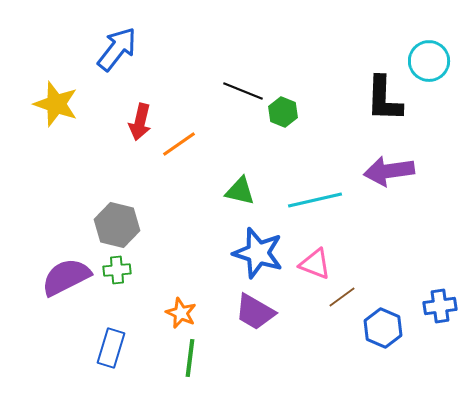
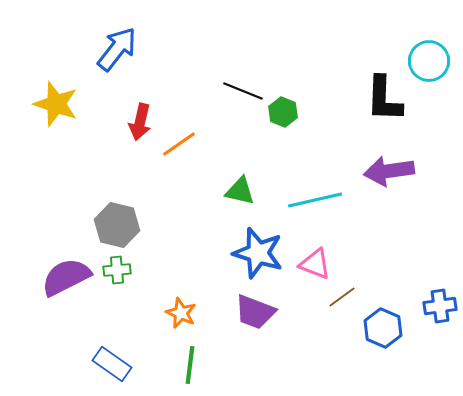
purple trapezoid: rotated 9 degrees counterclockwise
blue rectangle: moved 1 px right, 16 px down; rotated 72 degrees counterclockwise
green line: moved 7 px down
